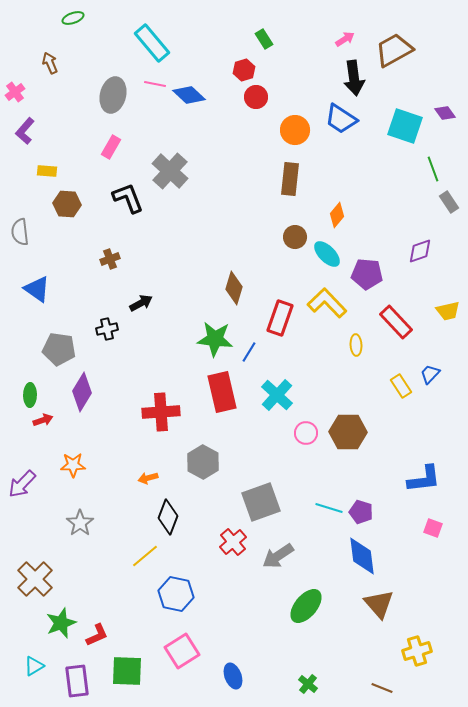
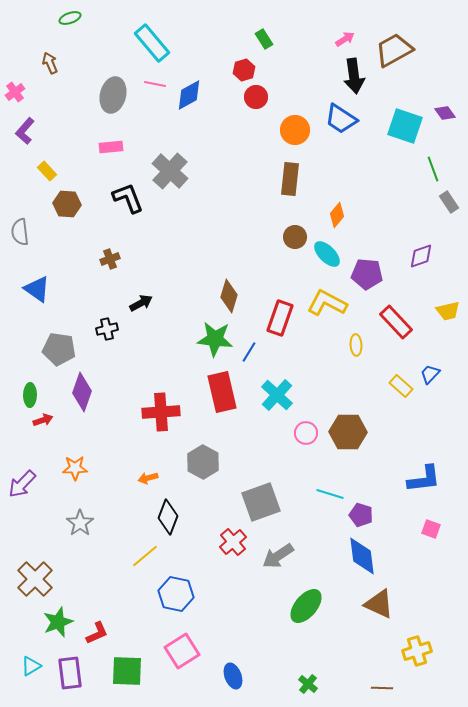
green ellipse at (73, 18): moved 3 px left
black arrow at (354, 78): moved 2 px up
blue diamond at (189, 95): rotated 72 degrees counterclockwise
pink rectangle at (111, 147): rotated 55 degrees clockwise
yellow rectangle at (47, 171): rotated 42 degrees clockwise
purple diamond at (420, 251): moved 1 px right, 5 px down
brown diamond at (234, 288): moved 5 px left, 8 px down
yellow L-shape at (327, 303): rotated 18 degrees counterclockwise
yellow rectangle at (401, 386): rotated 15 degrees counterclockwise
purple diamond at (82, 392): rotated 12 degrees counterclockwise
orange star at (73, 465): moved 2 px right, 3 px down
cyan line at (329, 508): moved 1 px right, 14 px up
purple pentagon at (361, 512): moved 3 px down
pink square at (433, 528): moved 2 px left, 1 px down
brown triangle at (379, 604): rotated 24 degrees counterclockwise
green star at (61, 623): moved 3 px left, 1 px up
red L-shape at (97, 635): moved 2 px up
cyan triangle at (34, 666): moved 3 px left
purple rectangle at (77, 681): moved 7 px left, 8 px up
brown line at (382, 688): rotated 20 degrees counterclockwise
